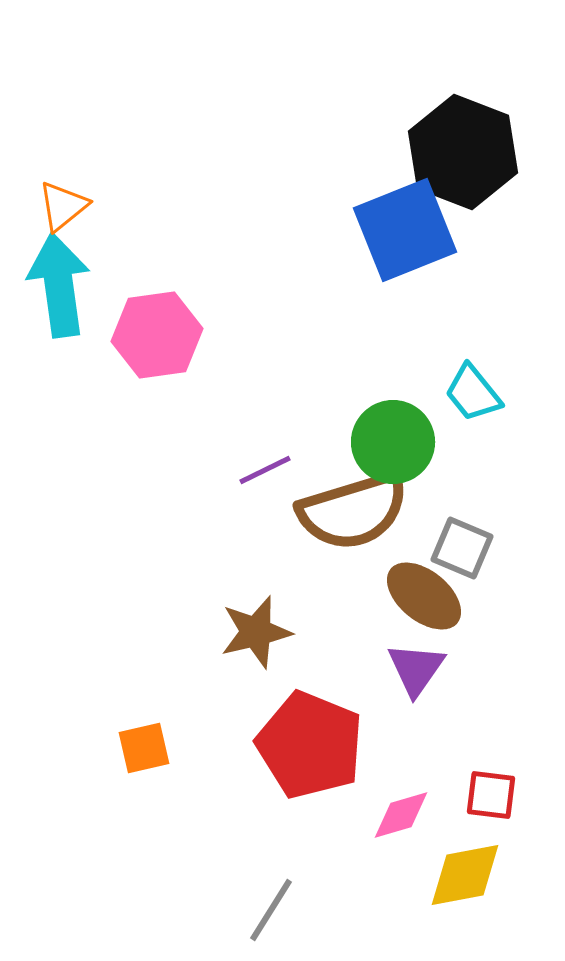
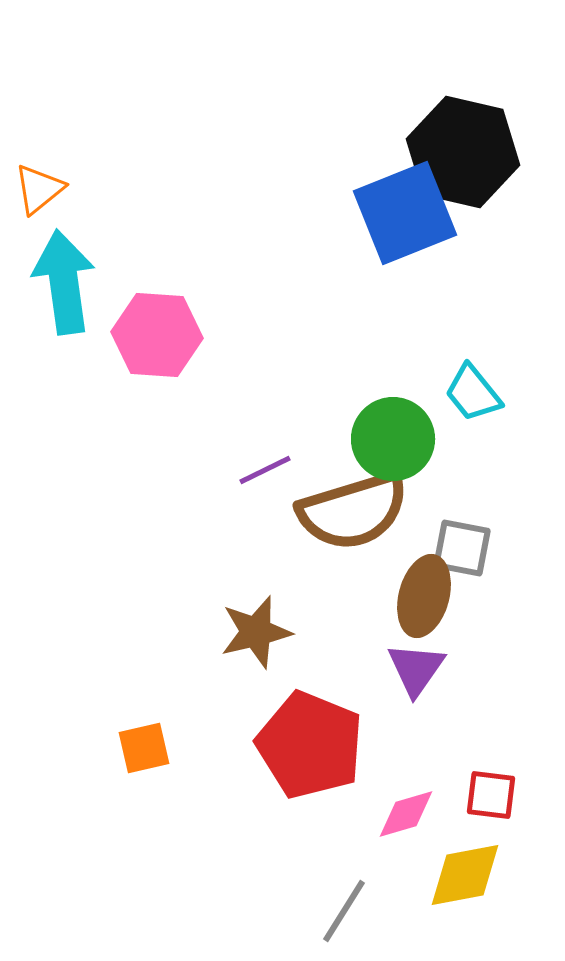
black hexagon: rotated 8 degrees counterclockwise
orange triangle: moved 24 px left, 17 px up
blue square: moved 17 px up
cyan arrow: moved 5 px right, 3 px up
pink hexagon: rotated 12 degrees clockwise
green circle: moved 3 px up
gray square: rotated 12 degrees counterclockwise
brown ellipse: rotated 66 degrees clockwise
pink diamond: moved 5 px right, 1 px up
gray line: moved 73 px right, 1 px down
